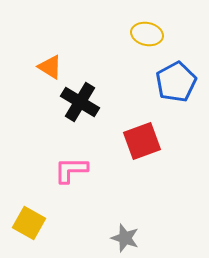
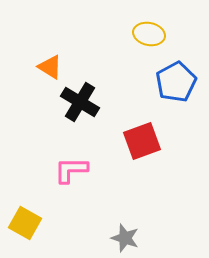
yellow ellipse: moved 2 px right
yellow square: moved 4 px left
